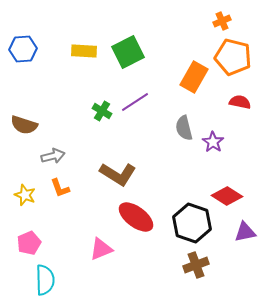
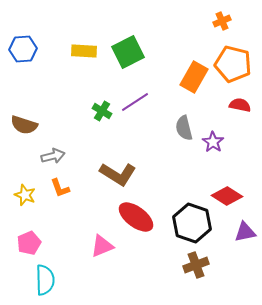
orange pentagon: moved 7 px down
red semicircle: moved 3 px down
pink triangle: moved 1 px right, 3 px up
